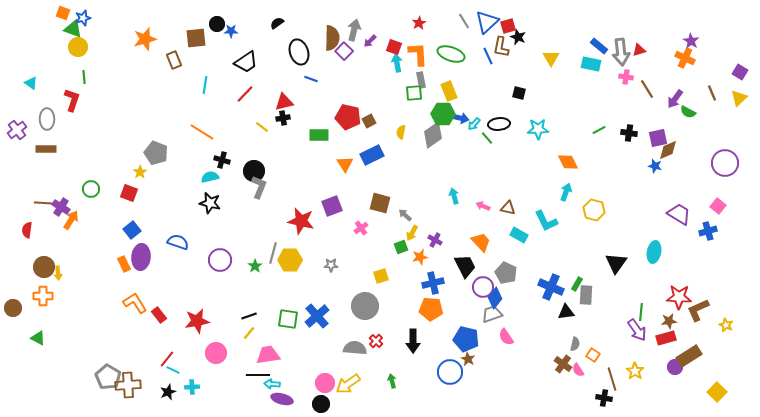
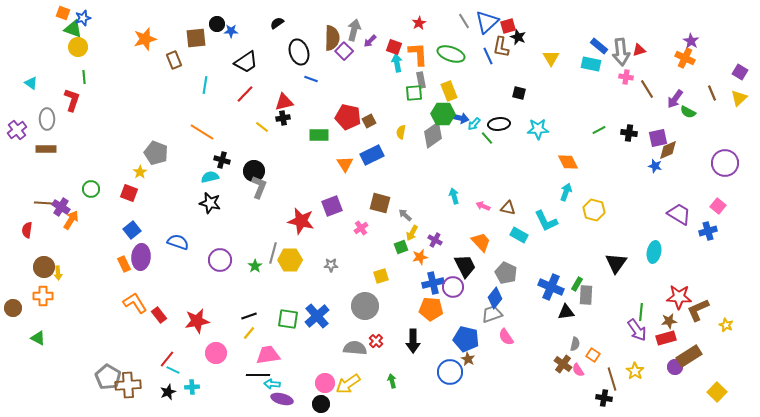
purple circle at (483, 287): moved 30 px left
